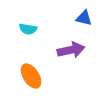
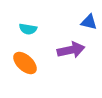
blue triangle: moved 5 px right, 4 px down
orange ellipse: moved 6 px left, 13 px up; rotated 15 degrees counterclockwise
